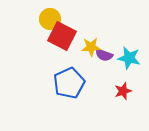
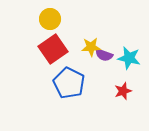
red square: moved 9 px left, 13 px down; rotated 28 degrees clockwise
blue pentagon: rotated 20 degrees counterclockwise
